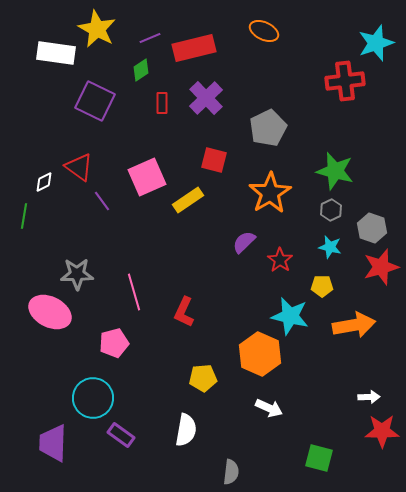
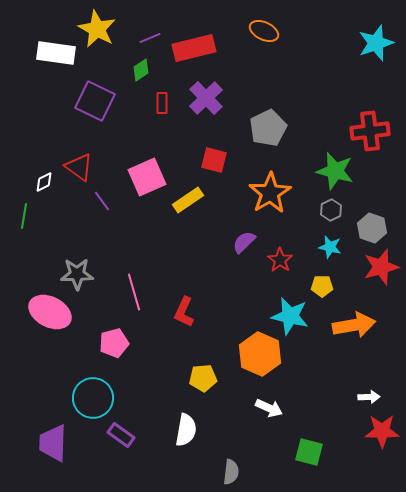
red cross at (345, 81): moved 25 px right, 50 px down
green square at (319, 458): moved 10 px left, 6 px up
